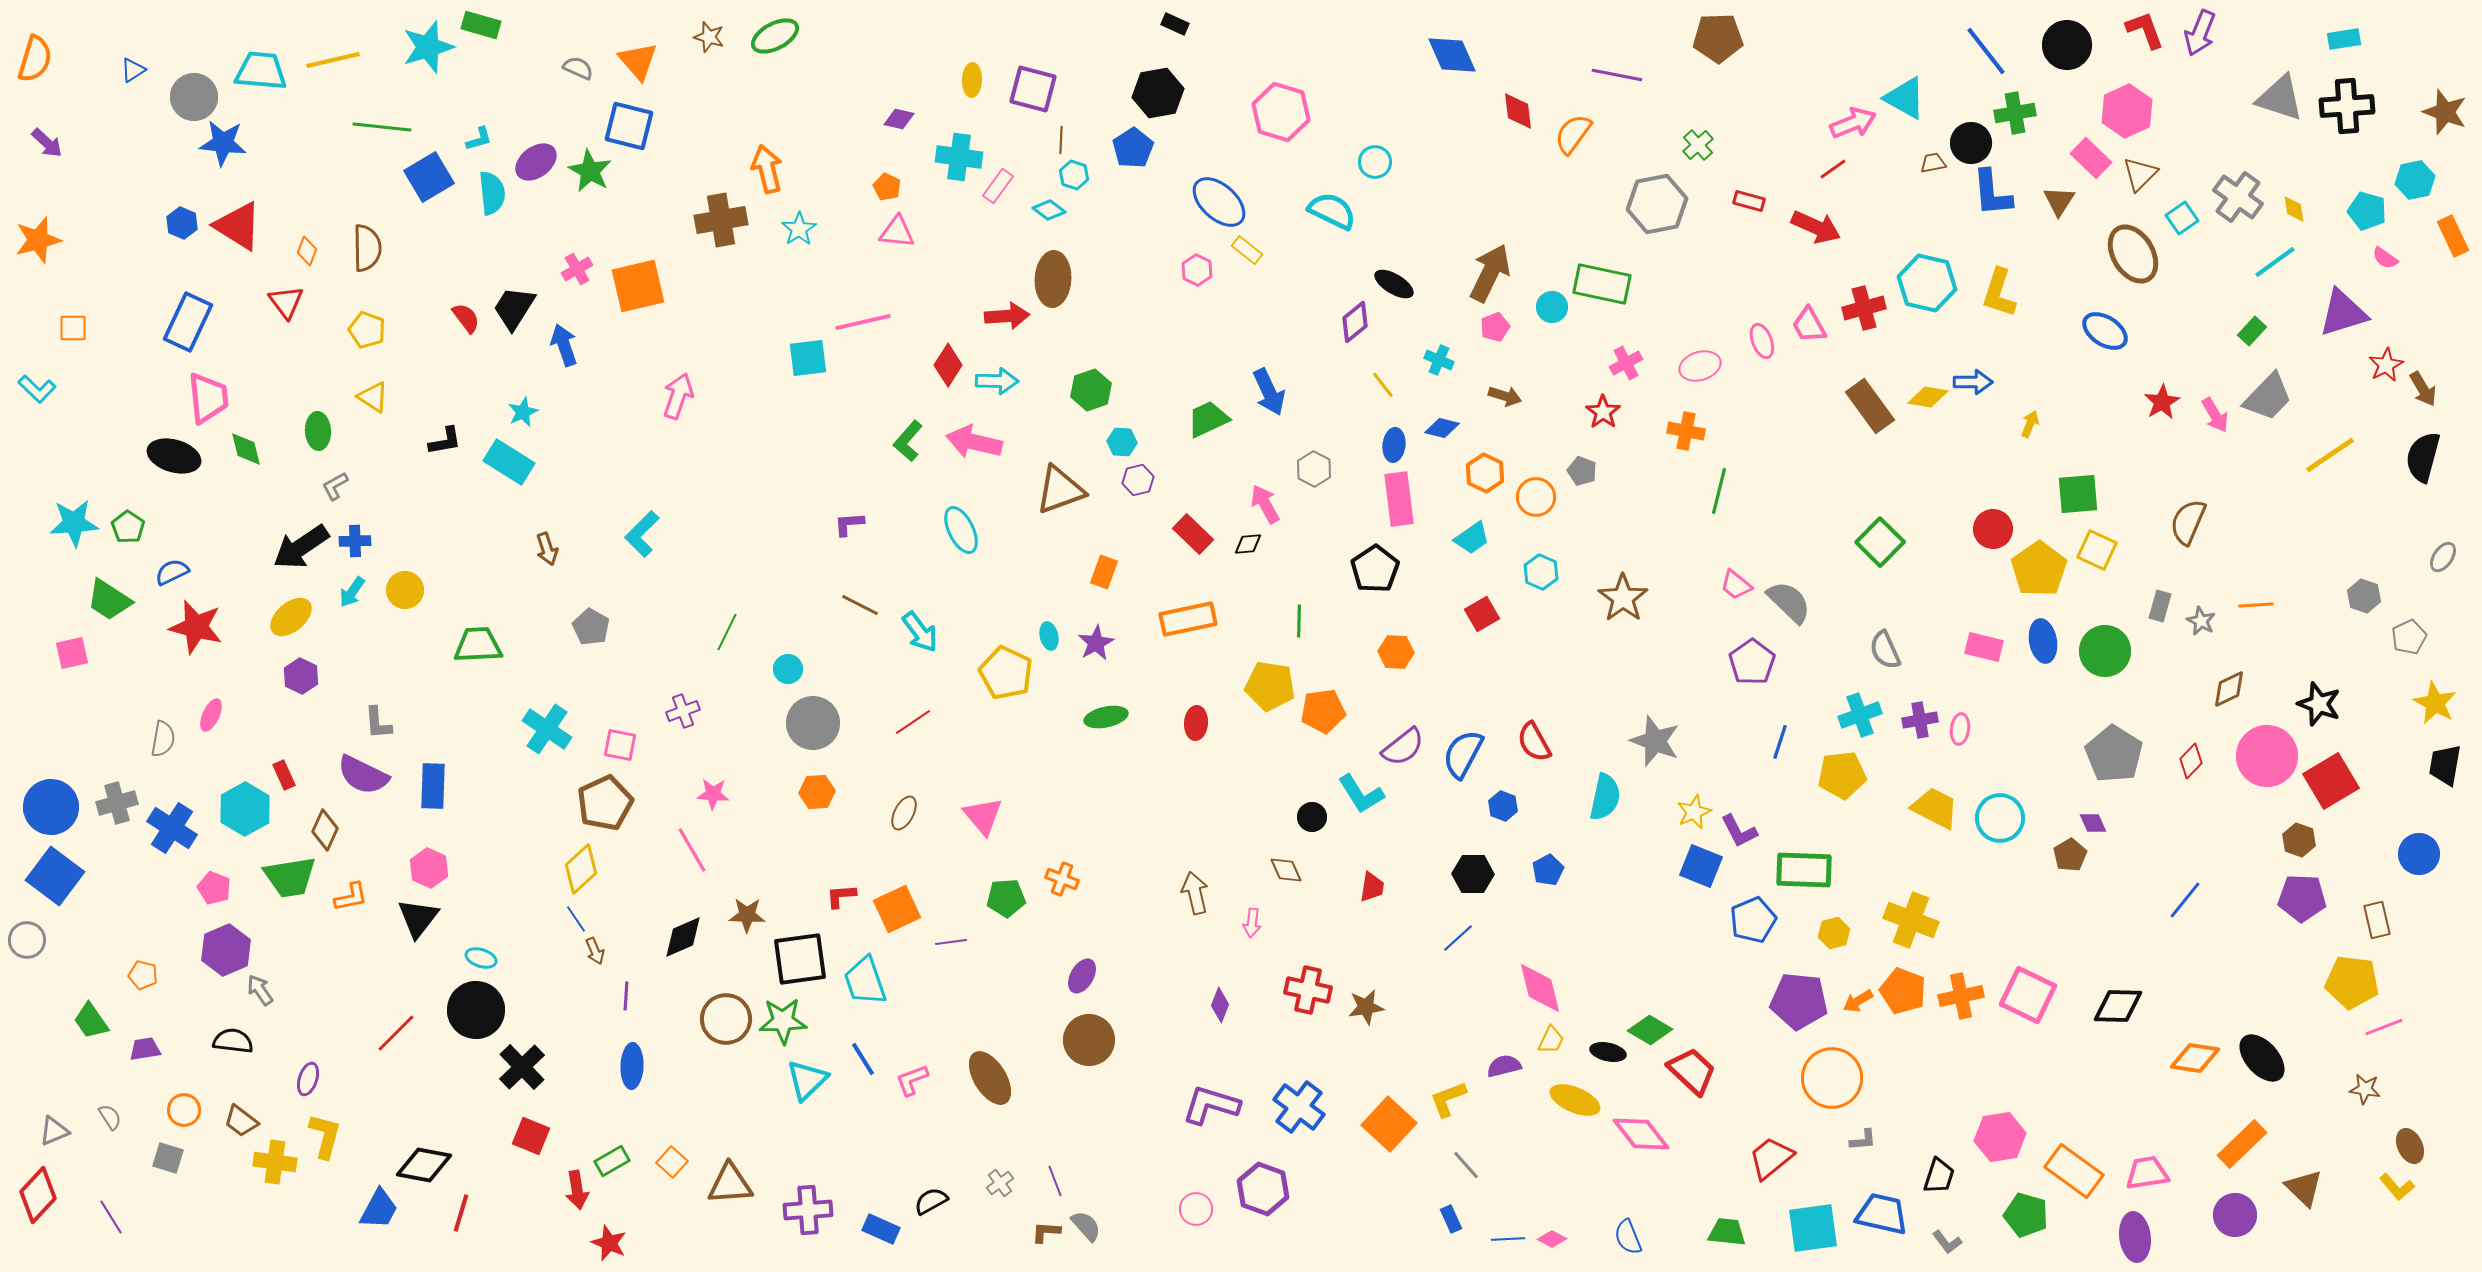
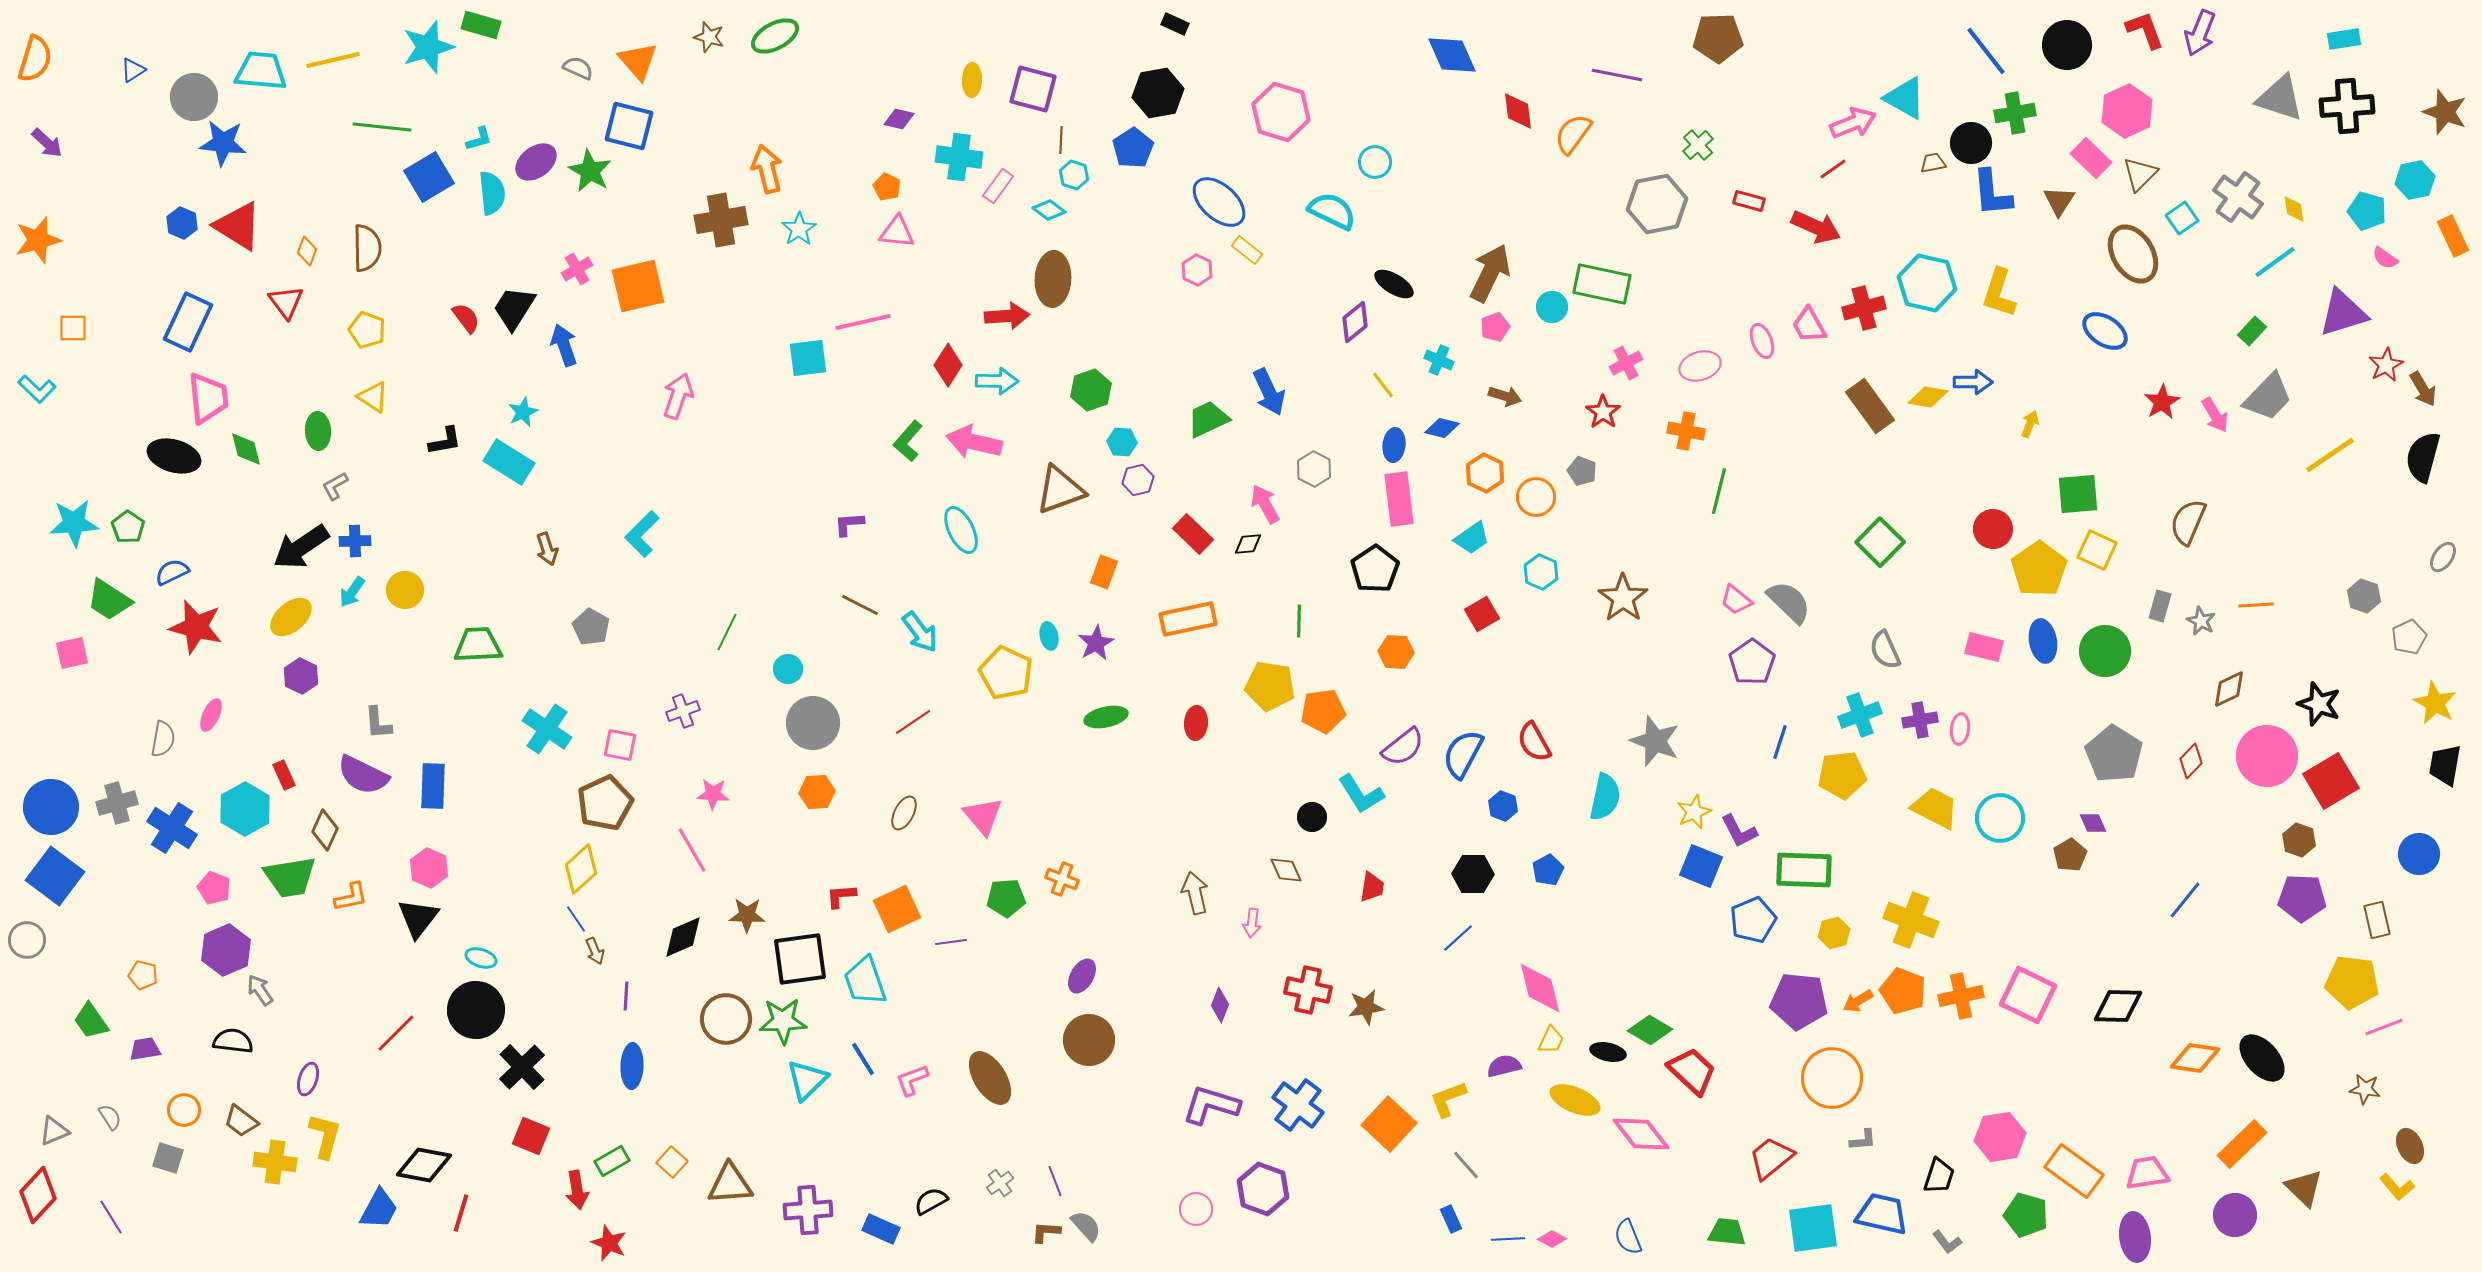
pink trapezoid at (1736, 585): moved 15 px down
blue cross at (1299, 1107): moved 1 px left, 2 px up
